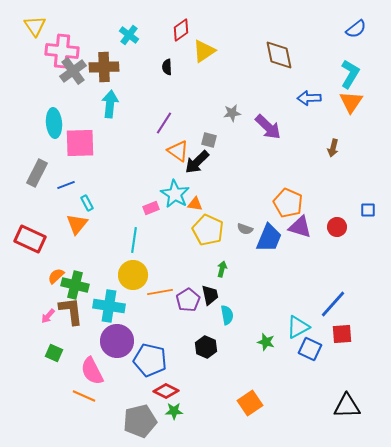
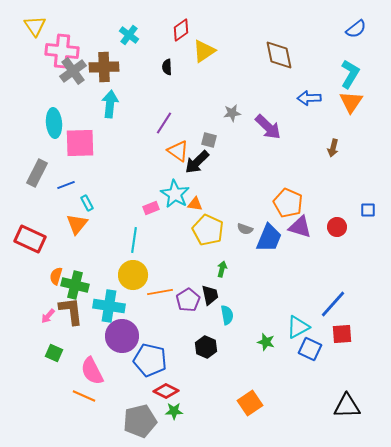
orange semicircle at (56, 276): rotated 30 degrees counterclockwise
purple circle at (117, 341): moved 5 px right, 5 px up
